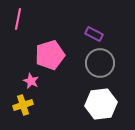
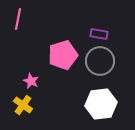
purple rectangle: moved 5 px right; rotated 18 degrees counterclockwise
pink pentagon: moved 13 px right
gray circle: moved 2 px up
yellow cross: rotated 36 degrees counterclockwise
